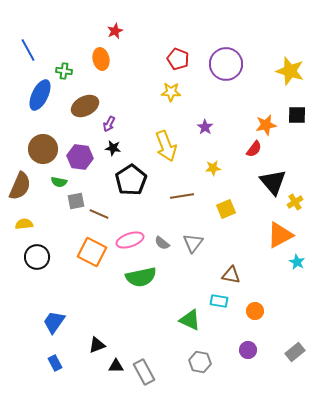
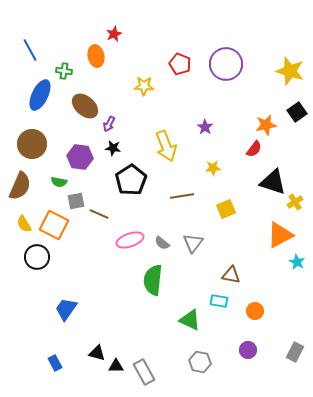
red star at (115, 31): moved 1 px left, 3 px down
blue line at (28, 50): moved 2 px right
orange ellipse at (101, 59): moved 5 px left, 3 px up
red pentagon at (178, 59): moved 2 px right, 5 px down
yellow star at (171, 92): moved 27 px left, 6 px up
brown ellipse at (85, 106): rotated 68 degrees clockwise
black square at (297, 115): moved 3 px up; rotated 36 degrees counterclockwise
brown circle at (43, 149): moved 11 px left, 5 px up
black triangle at (273, 182): rotated 32 degrees counterclockwise
yellow semicircle at (24, 224): rotated 114 degrees counterclockwise
orange square at (92, 252): moved 38 px left, 27 px up
green semicircle at (141, 277): moved 12 px right, 3 px down; rotated 108 degrees clockwise
blue trapezoid at (54, 322): moved 12 px right, 13 px up
black triangle at (97, 345): moved 8 px down; rotated 36 degrees clockwise
gray rectangle at (295, 352): rotated 24 degrees counterclockwise
